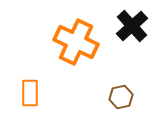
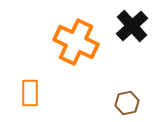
brown hexagon: moved 6 px right, 6 px down
